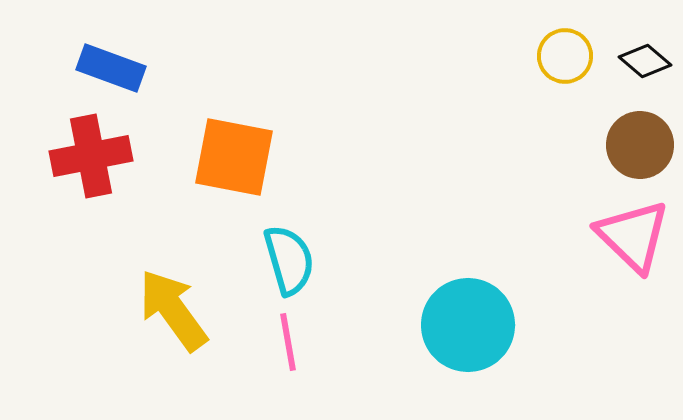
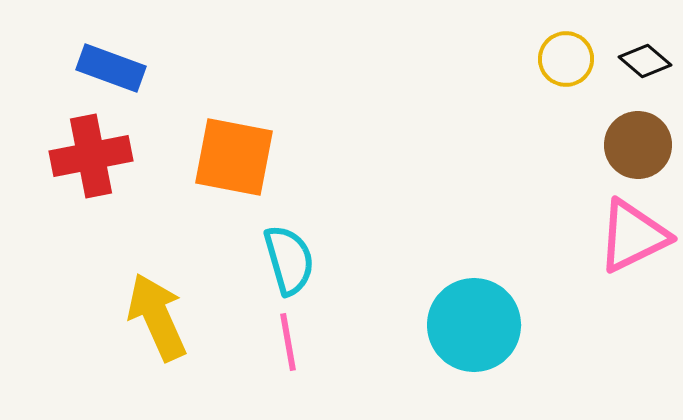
yellow circle: moved 1 px right, 3 px down
brown circle: moved 2 px left
pink triangle: rotated 50 degrees clockwise
yellow arrow: moved 16 px left, 7 px down; rotated 12 degrees clockwise
cyan circle: moved 6 px right
